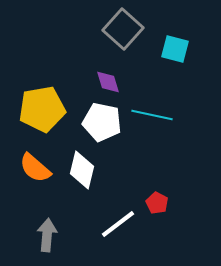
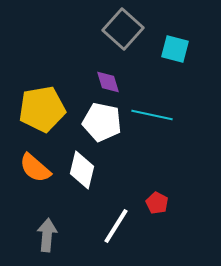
white line: moved 2 px left, 2 px down; rotated 21 degrees counterclockwise
